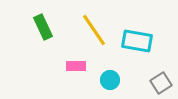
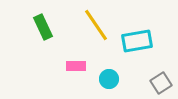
yellow line: moved 2 px right, 5 px up
cyan rectangle: rotated 20 degrees counterclockwise
cyan circle: moved 1 px left, 1 px up
